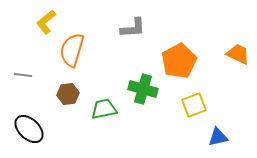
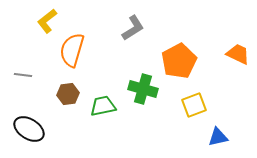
yellow L-shape: moved 1 px right, 1 px up
gray L-shape: rotated 28 degrees counterclockwise
green trapezoid: moved 1 px left, 3 px up
black ellipse: rotated 12 degrees counterclockwise
